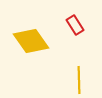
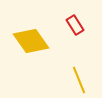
yellow line: rotated 20 degrees counterclockwise
